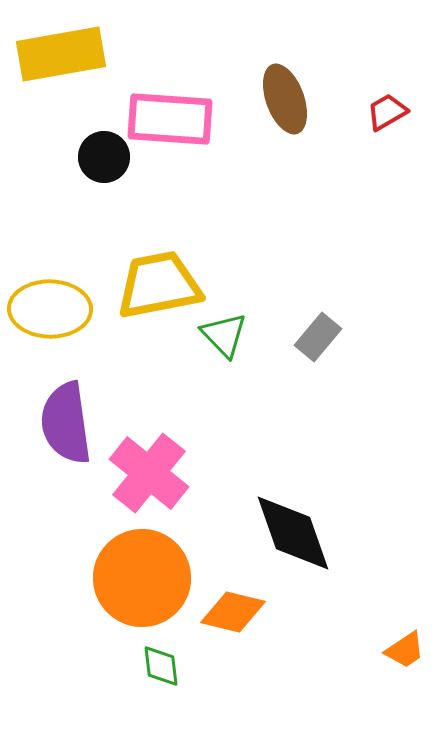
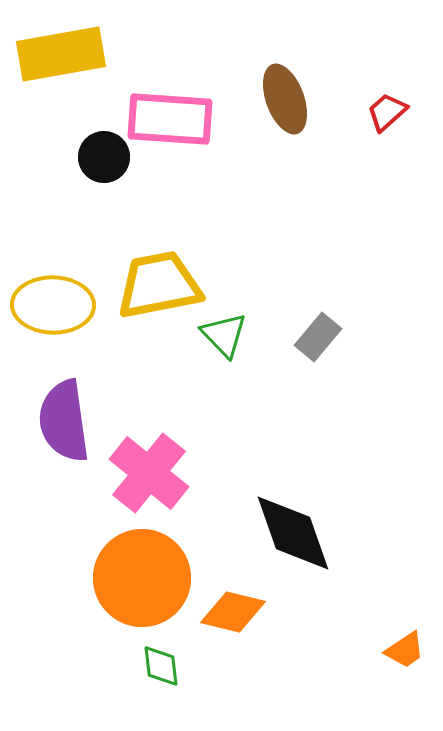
red trapezoid: rotated 12 degrees counterclockwise
yellow ellipse: moved 3 px right, 4 px up
purple semicircle: moved 2 px left, 2 px up
